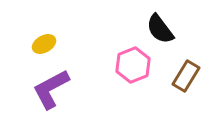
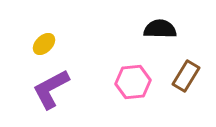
black semicircle: rotated 128 degrees clockwise
yellow ellipse: rotated 15 degrees counterclockwise
pink hexagon: moved 17 px down; rotated 16 degrees clockwise
